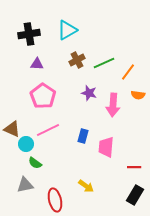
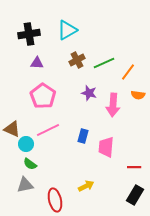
purple triangle: moved 1 px up
green semicircle: moved 5 px left, 1 px down
yellow arrow: rotated 63 degrees counterclockwise
